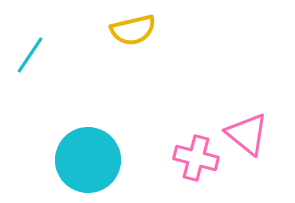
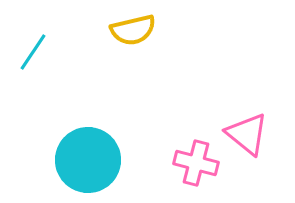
cyan line: moved 3 px right, 3 px up
pink cross: moved 5 px down
